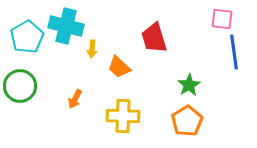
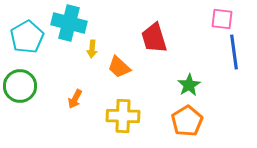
cyan cross: moved 3 px right, 3 px up
